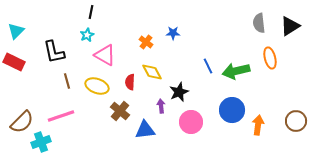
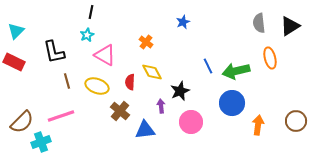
blue star: moved 10 px right, 11 px up; rotated 24 degrees counterclockwise
black star: moved 1 px right, 1 px up
blue circle: moved 7 px up
